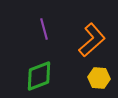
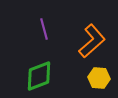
orange L-shape: moved 1 px down
